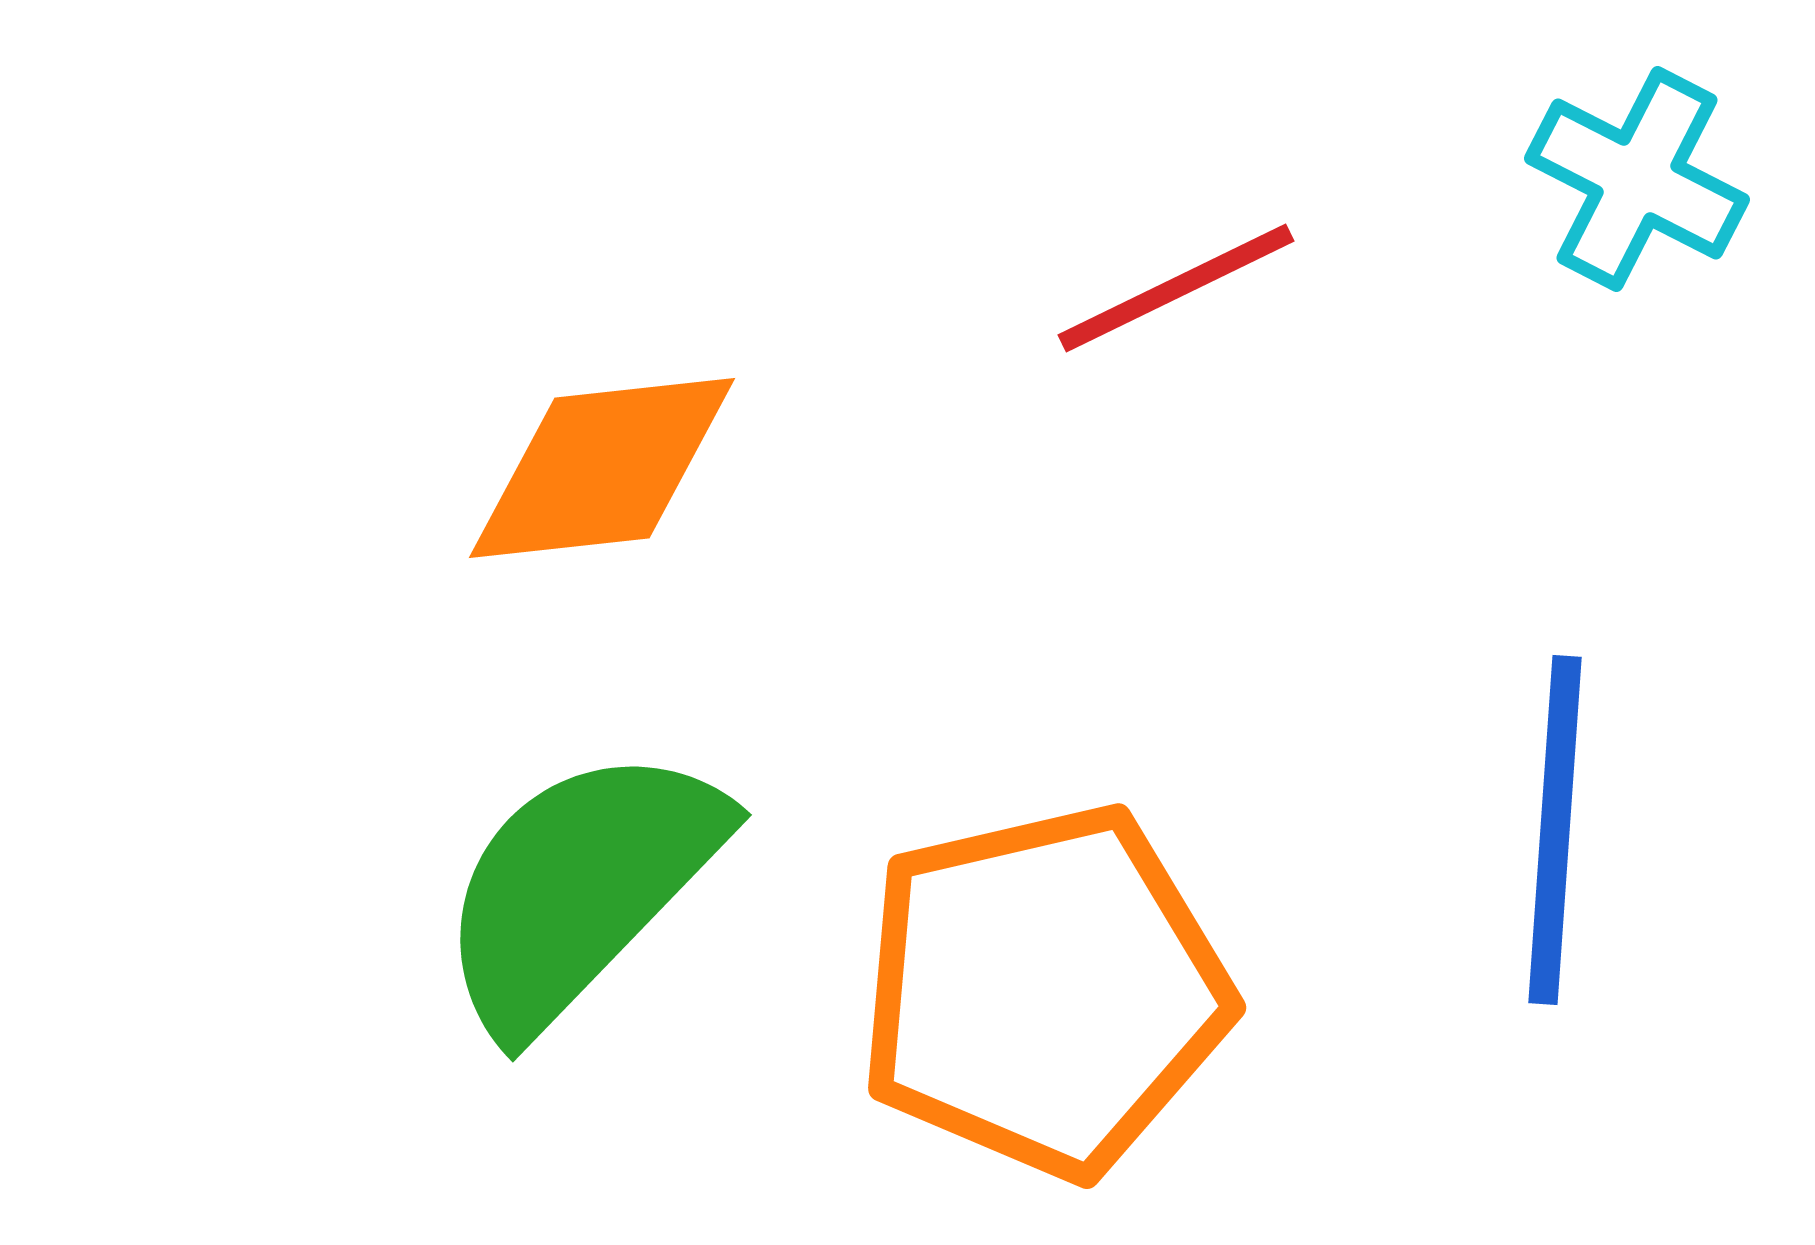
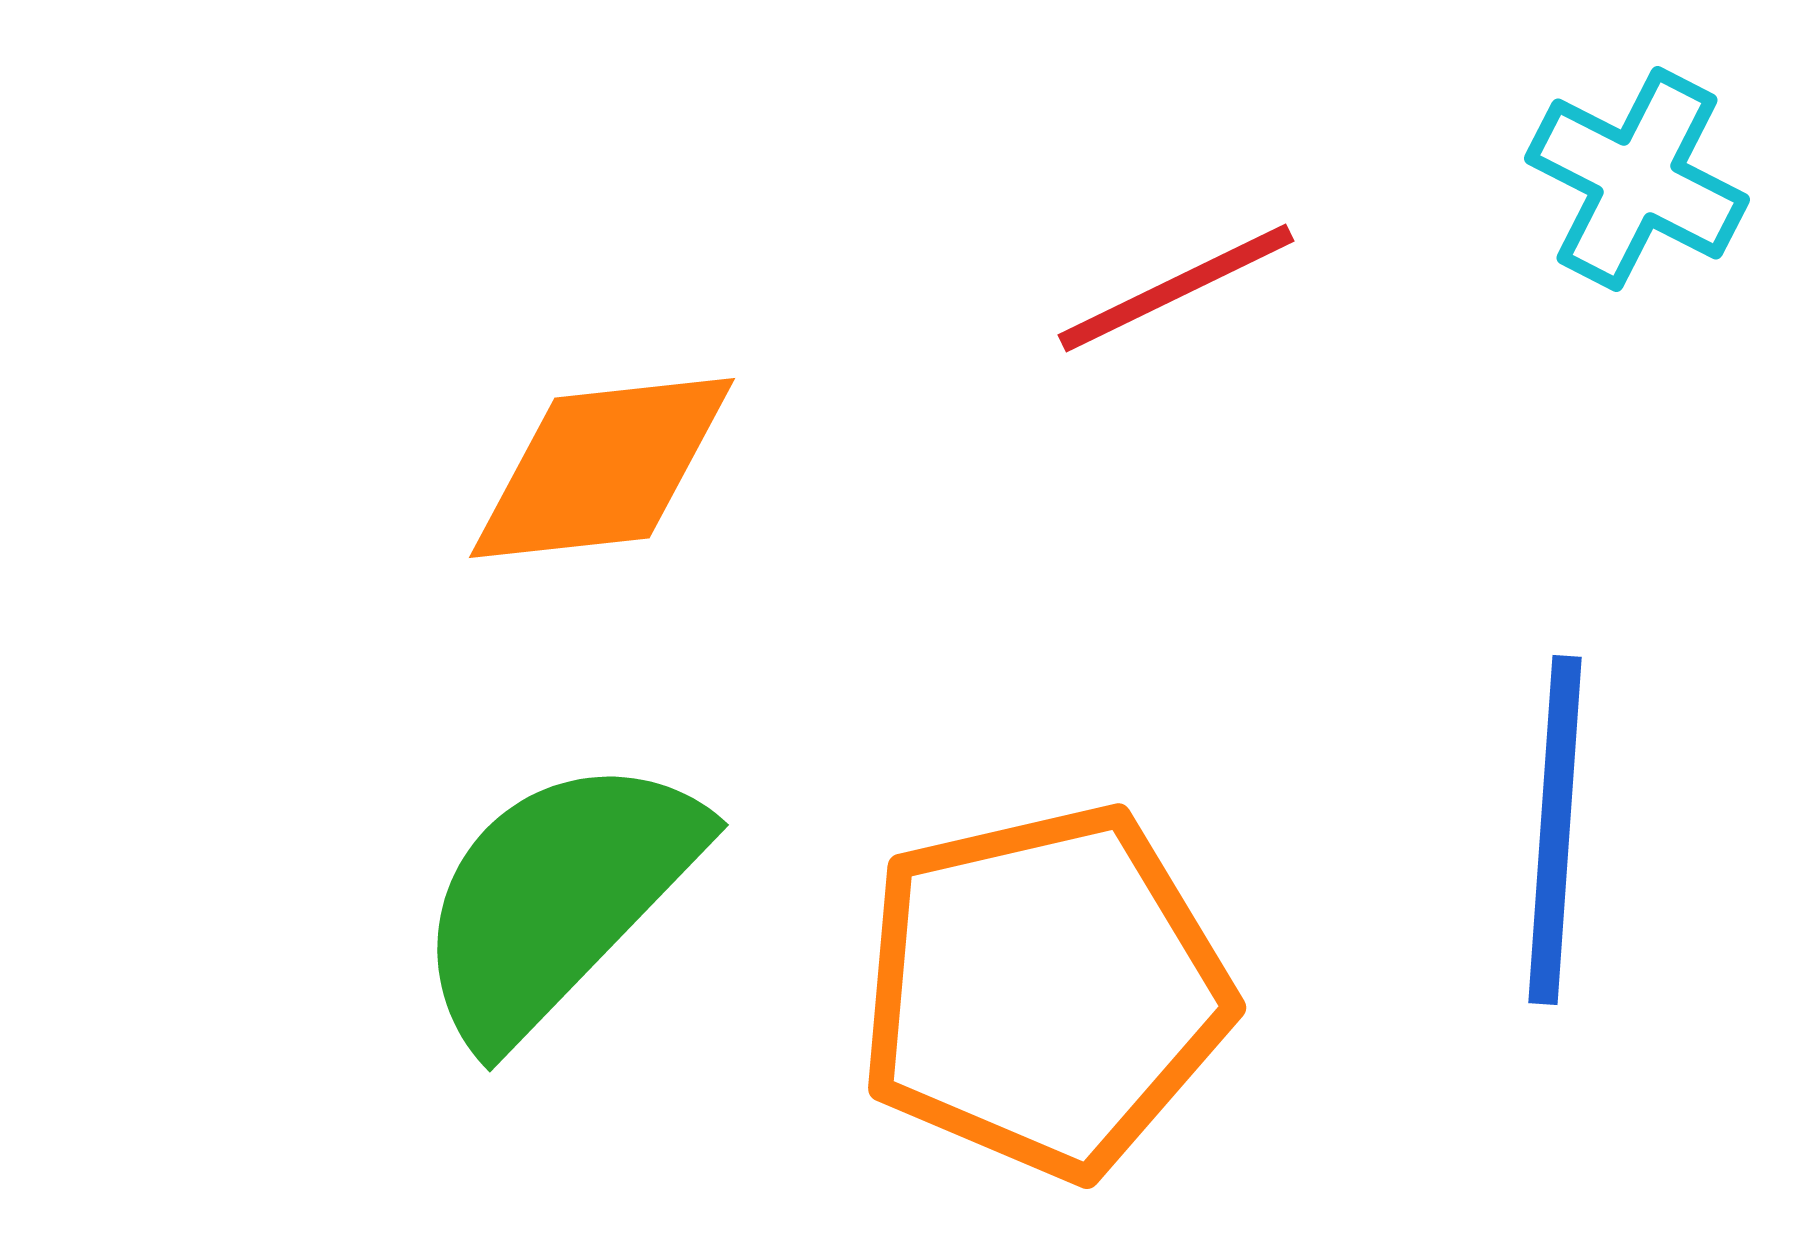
green semicircle: moved 23 px left, 10 px down
